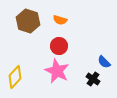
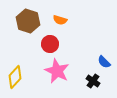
red circle: moved 9 px left, 2 px up
black cross: moved 2 px down
